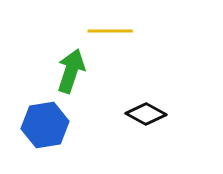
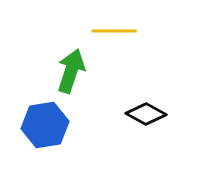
yellow line: moved 4 px right
